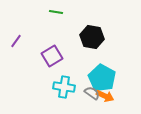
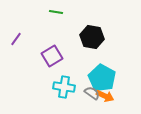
purple line: moved 2 px up
